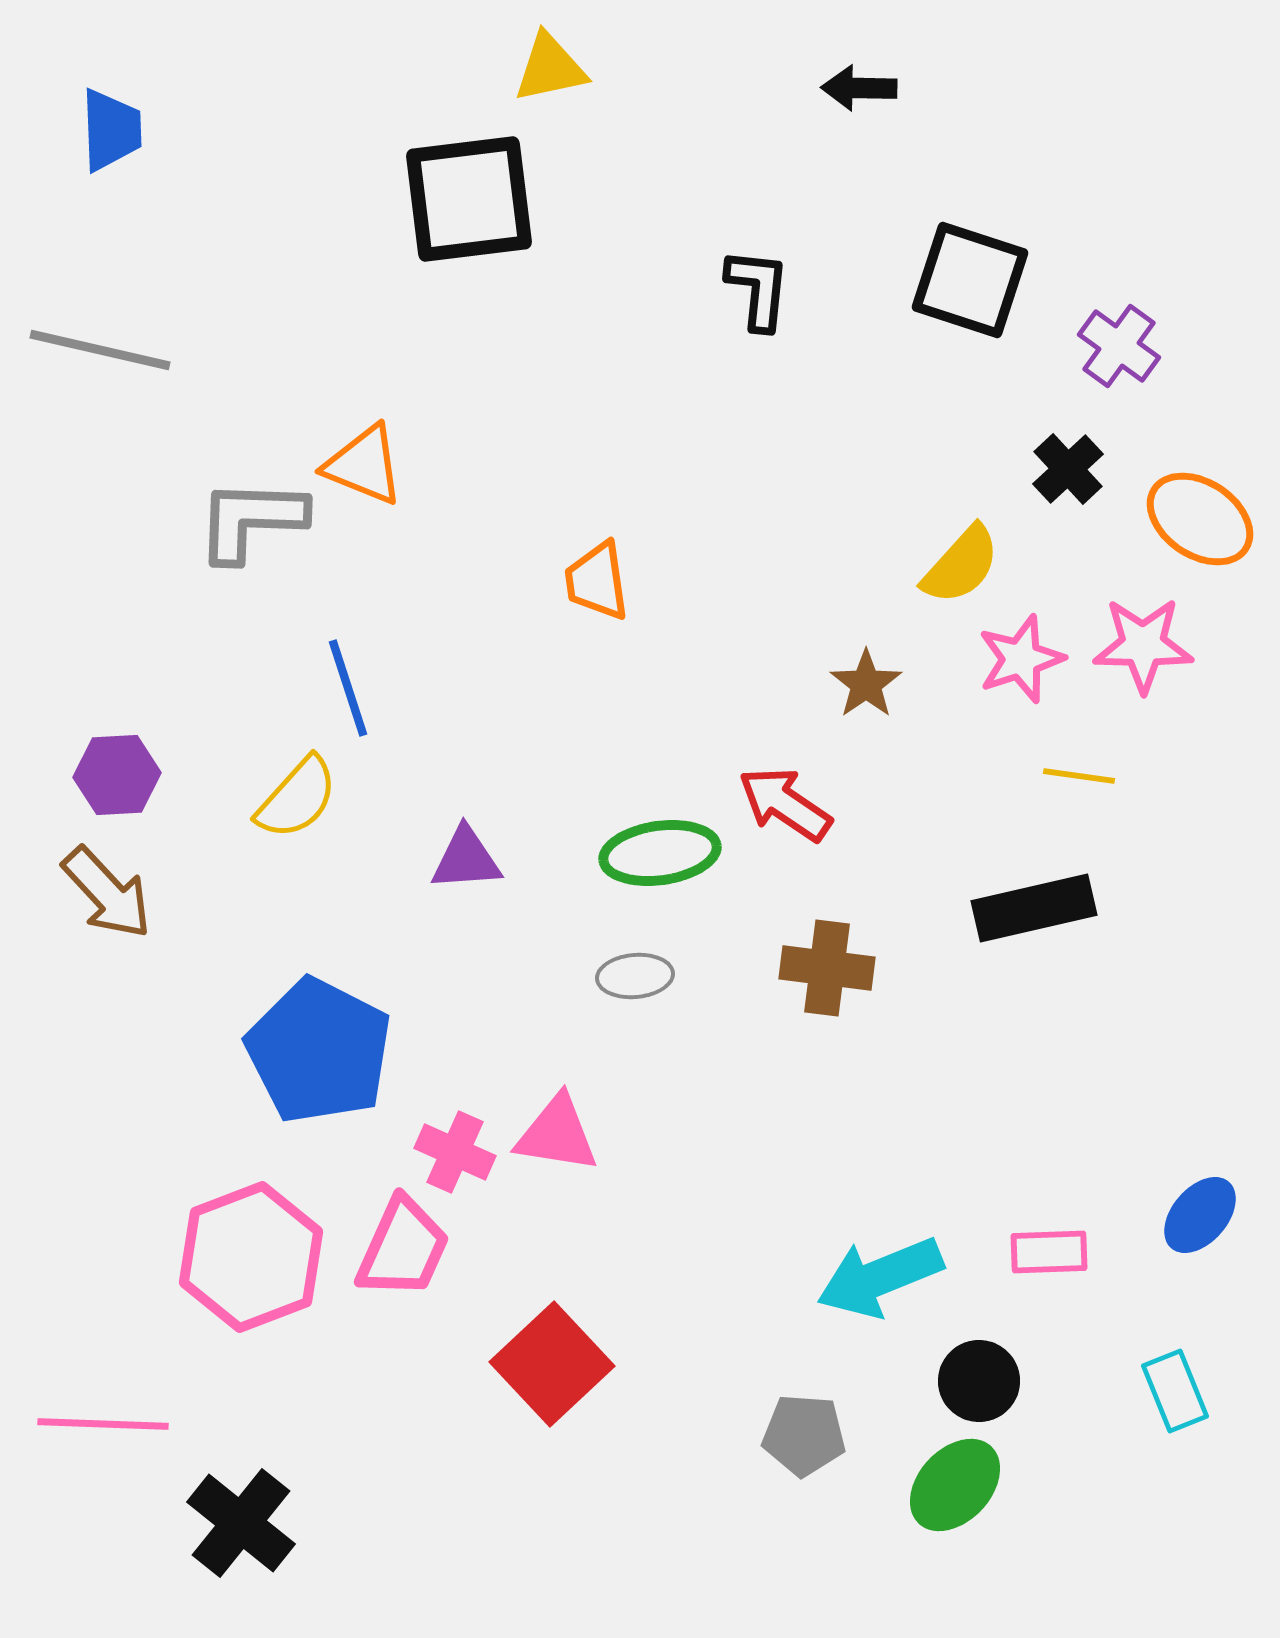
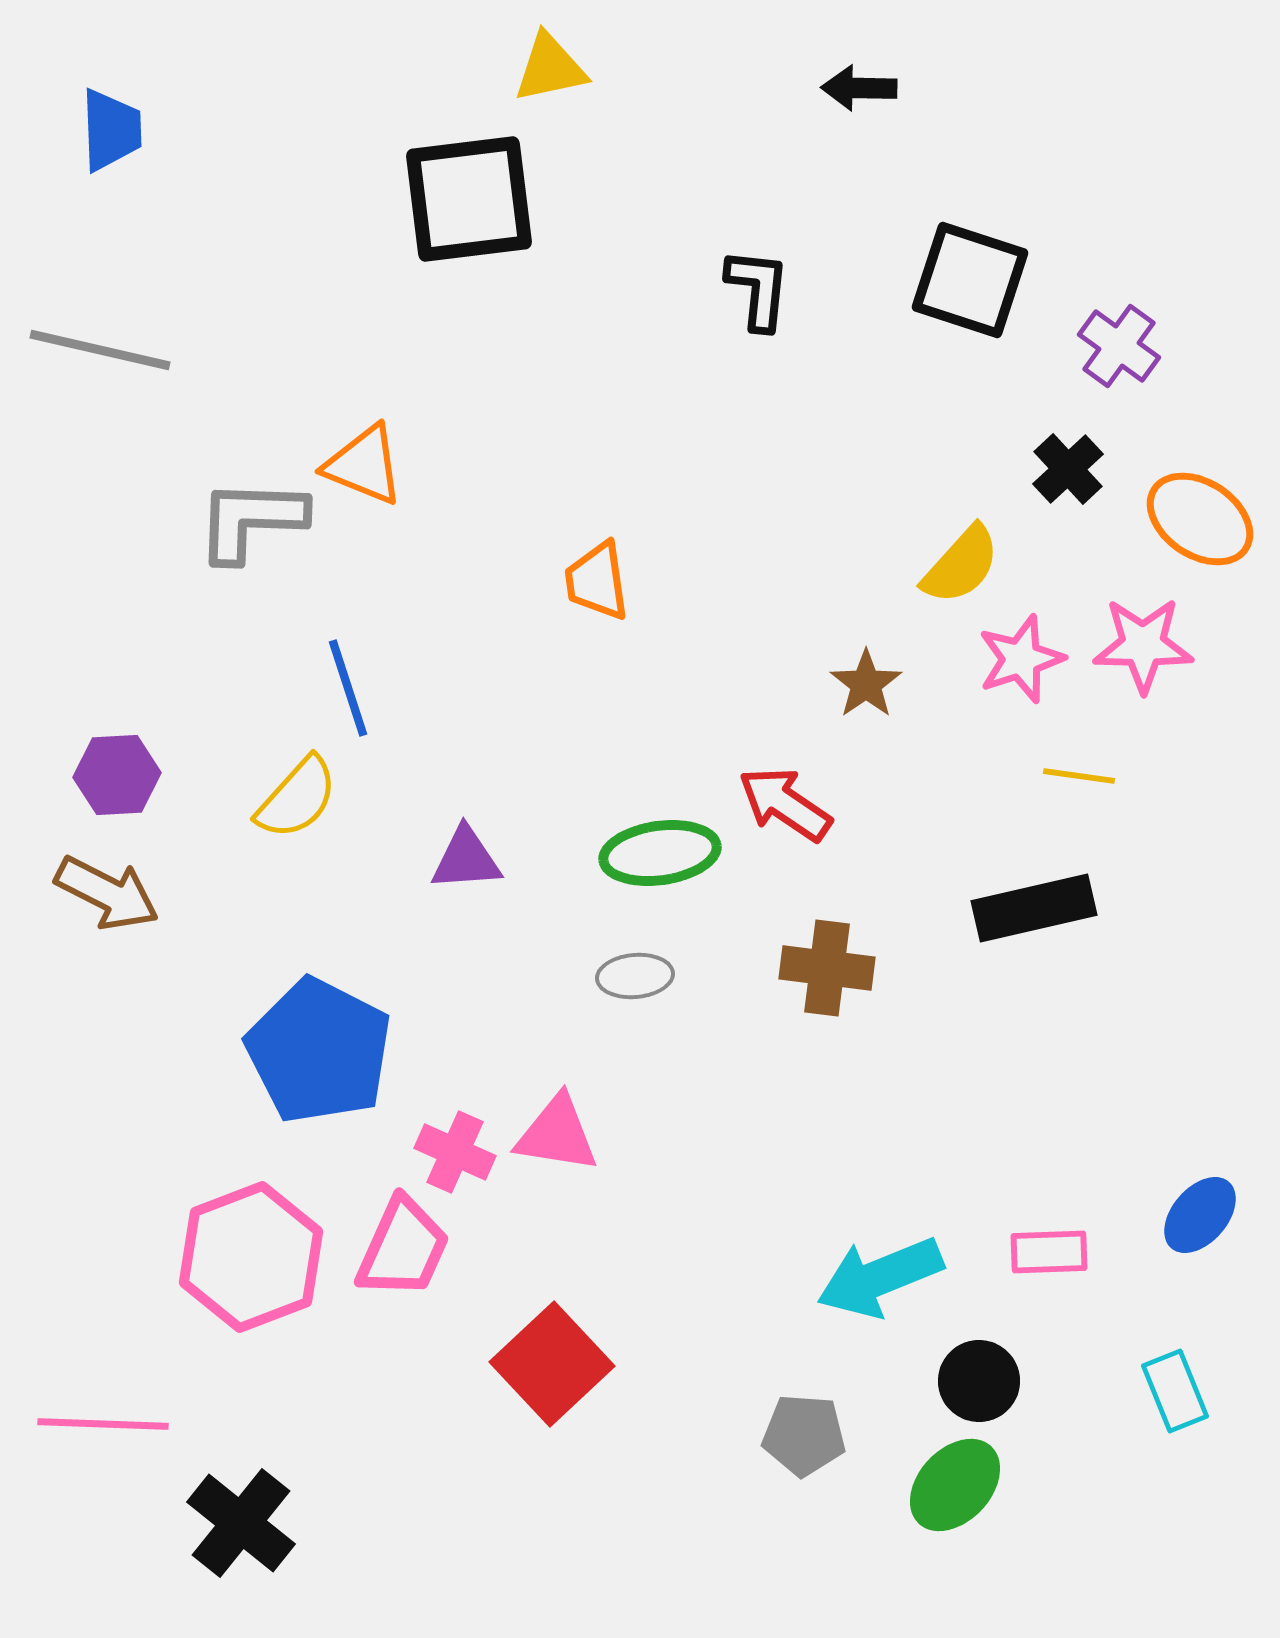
brown arrow at (107, 893): rotated 20 degrees counterclockwise
